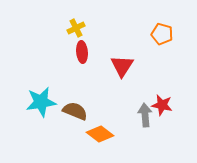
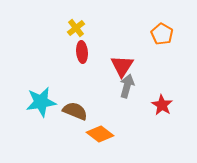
yellow cross: rotated 12 degrees counterclockwise
orange pentagon: rotated 15 degrees clockwise
red star: rotated 20 degrees clockwise
gray arrow: moved 18 px left, 29 px up; rotated 20 degrees clockwise
